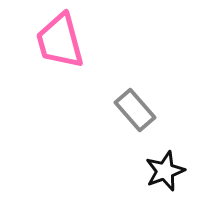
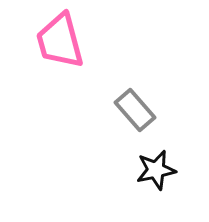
black star: moved 9 px left, 1 px up; rotated 9 degrees clockwise
